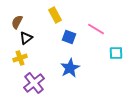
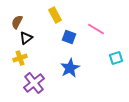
cyan square: moved 5 px down; rotated 16 degrees counterclockwise
